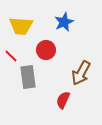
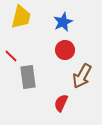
blue star: moved 1 px left
yellow trapezoid: moved 9 px up; rotated 80 degrees counterclockwise
red circle: moved 19 px right
brown arrow: moved 1 px right, 3 px down
red semicircle: moved 2 px left, 3 px down
